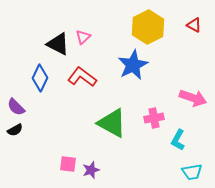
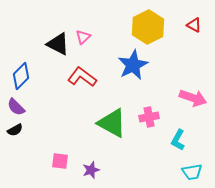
blue diamond: moved 19 px left, 2 px up; rotated 20 degrees clockwise
pink cross: moved 5 px left, 1 px up
pink square: moved 8 px left, 3 px up
